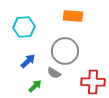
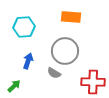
orange rectangle: moved 2 px left, 1 px down
blue arrow: rotated 28 degrees counterclockwise
green arrow: moved 21 px left
